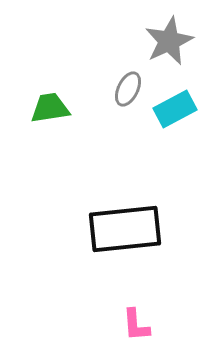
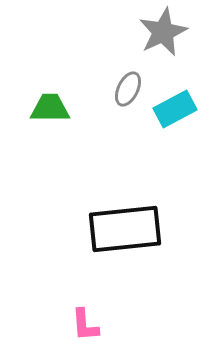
gray star: moved 6 px left, 9 px up
green trapezoid: rotated 9 degrees clockwise
pink L-shape: moved 51 px left
